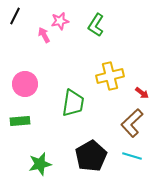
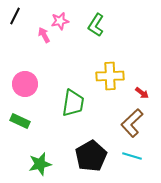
yellow cross: rotated 12 degrees clockwise
green rectangle: rotated 30 degrees clockwise
